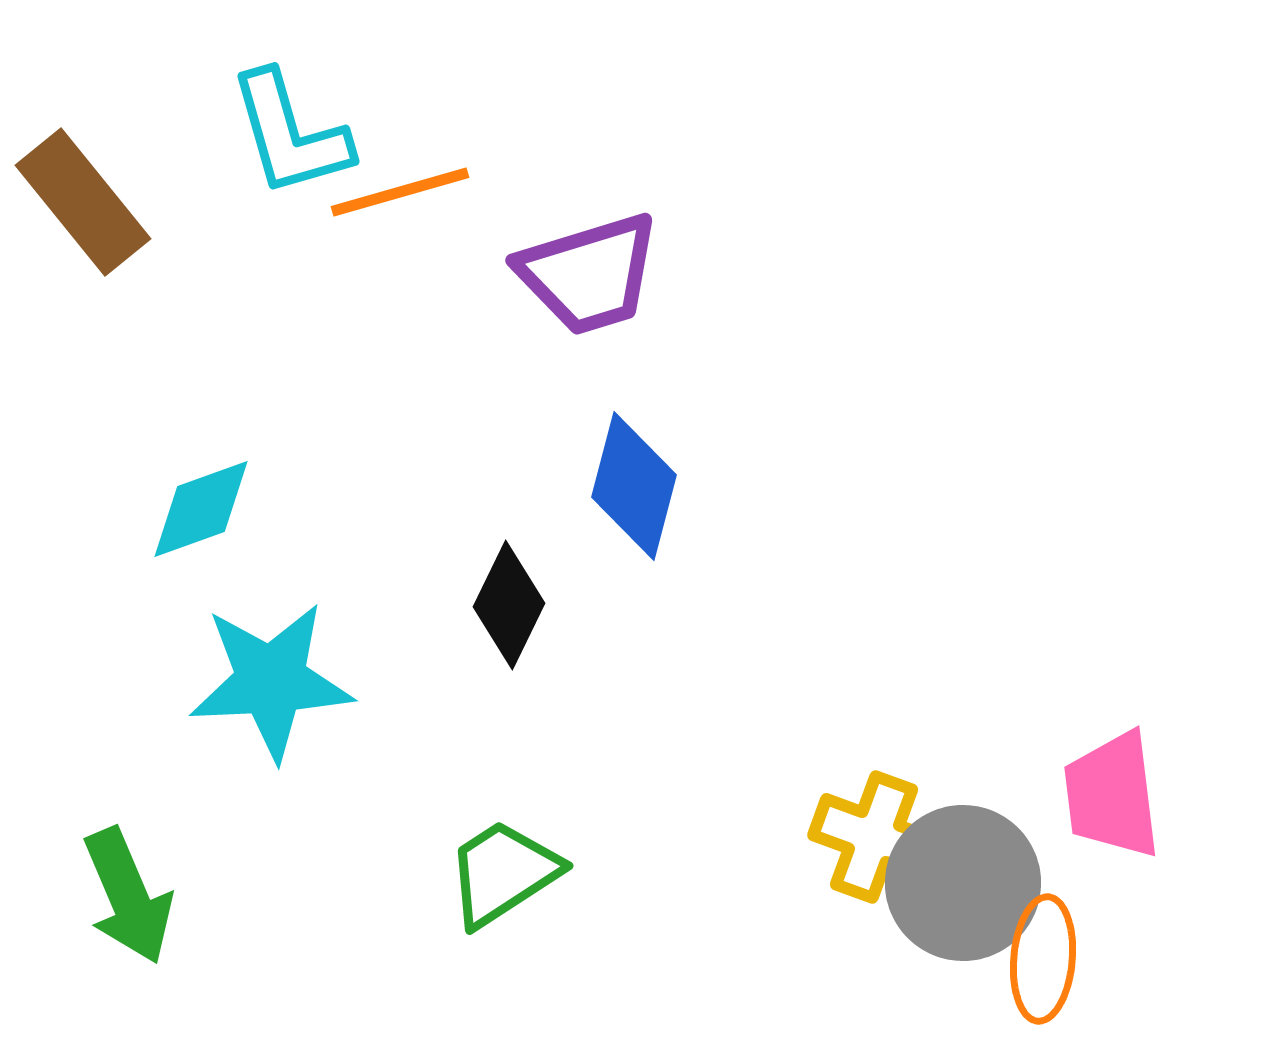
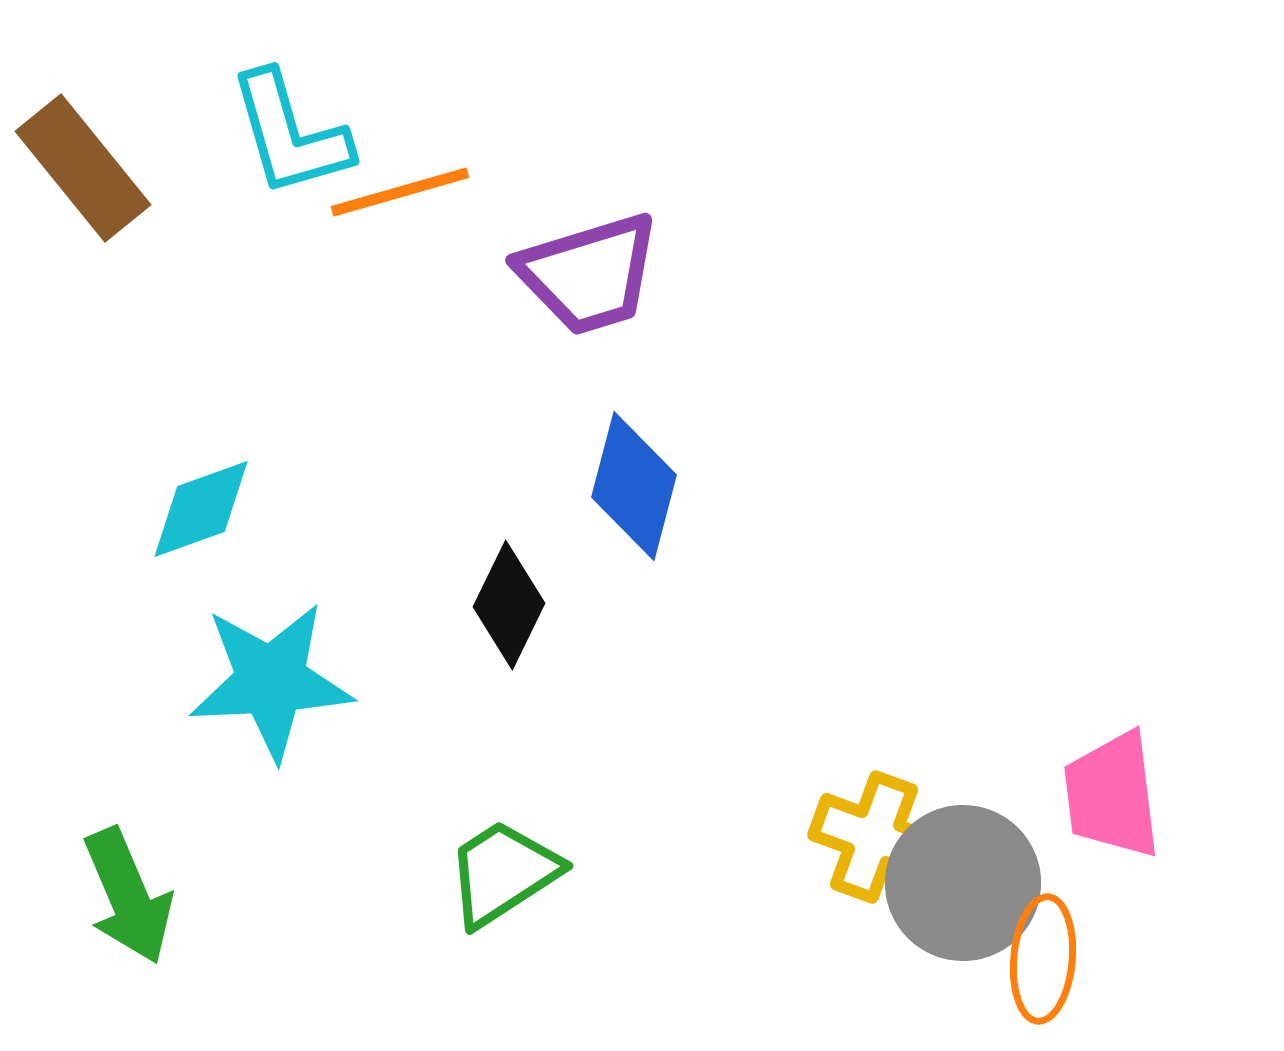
brown rectangle: moved 34 px up
